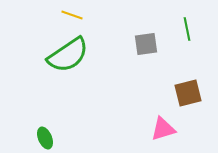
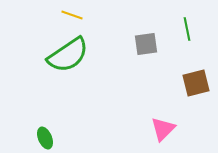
brown square: moved 8 px right, 10 px up
pink triangle: rotated 28 degrees counterclockwise
